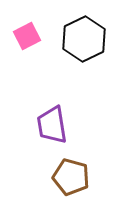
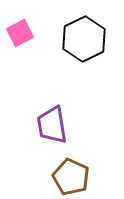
pink square: moved 7 px left, 3 px up
brown pentagon: rotated 9 degrees clockwise
